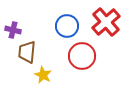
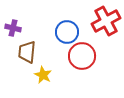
red cross: moved 1 px up; rotated 12 degrees clockwise
blue circle: moved 6 px down
purple cross: moved 2 px up
